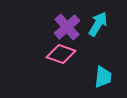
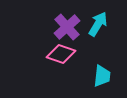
cyan trapezoid: moved 1 px left, 1 px up
